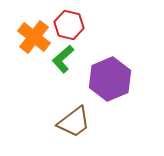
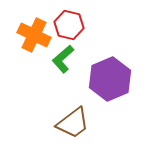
orange cross: moved 2 px up; rotated 12 degrees counterclockwise
brown trapezoid: moved 1 px left, 1 px down
